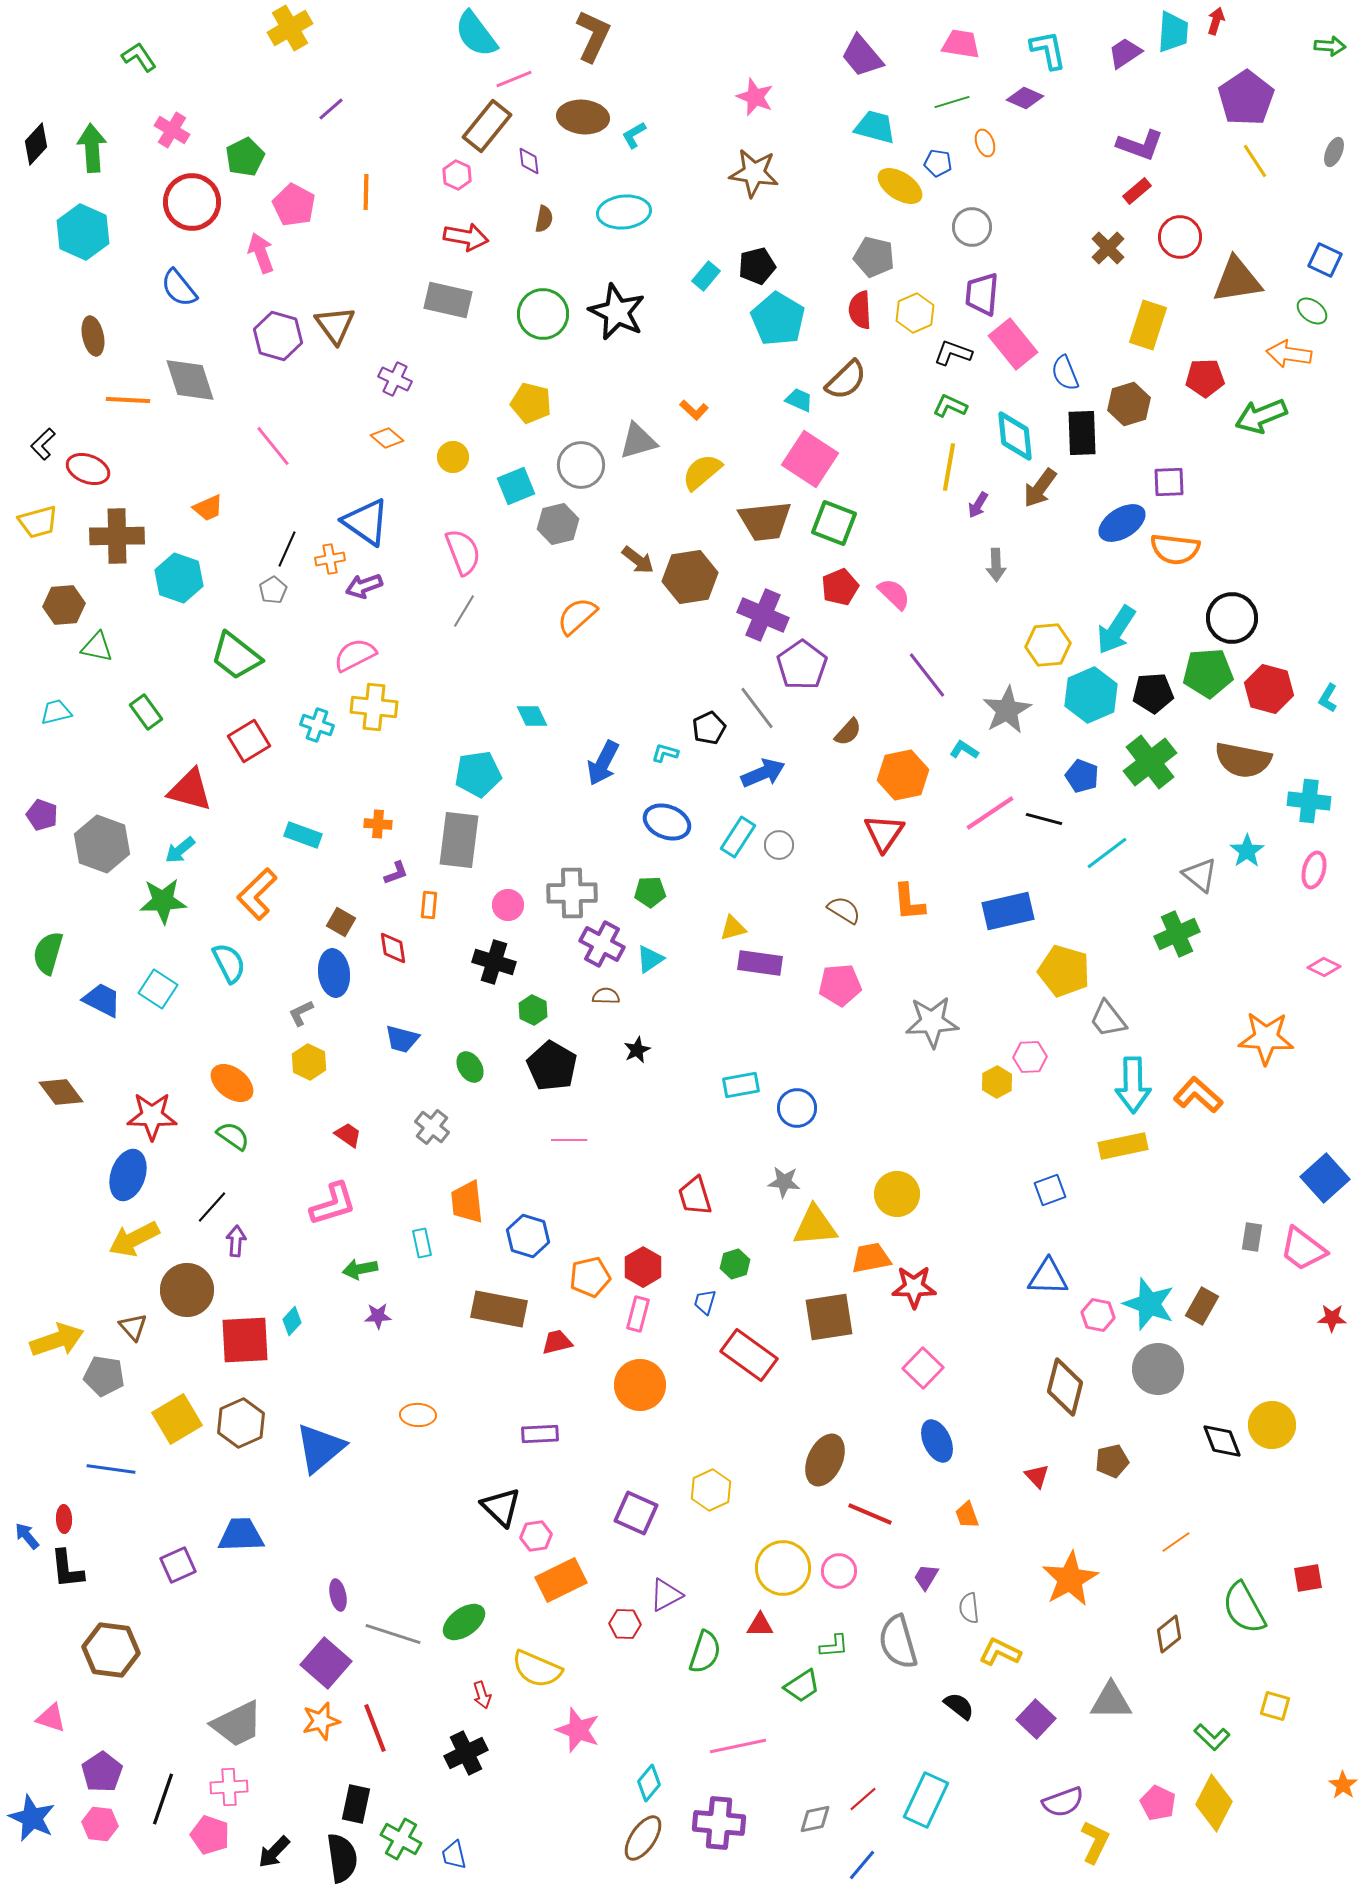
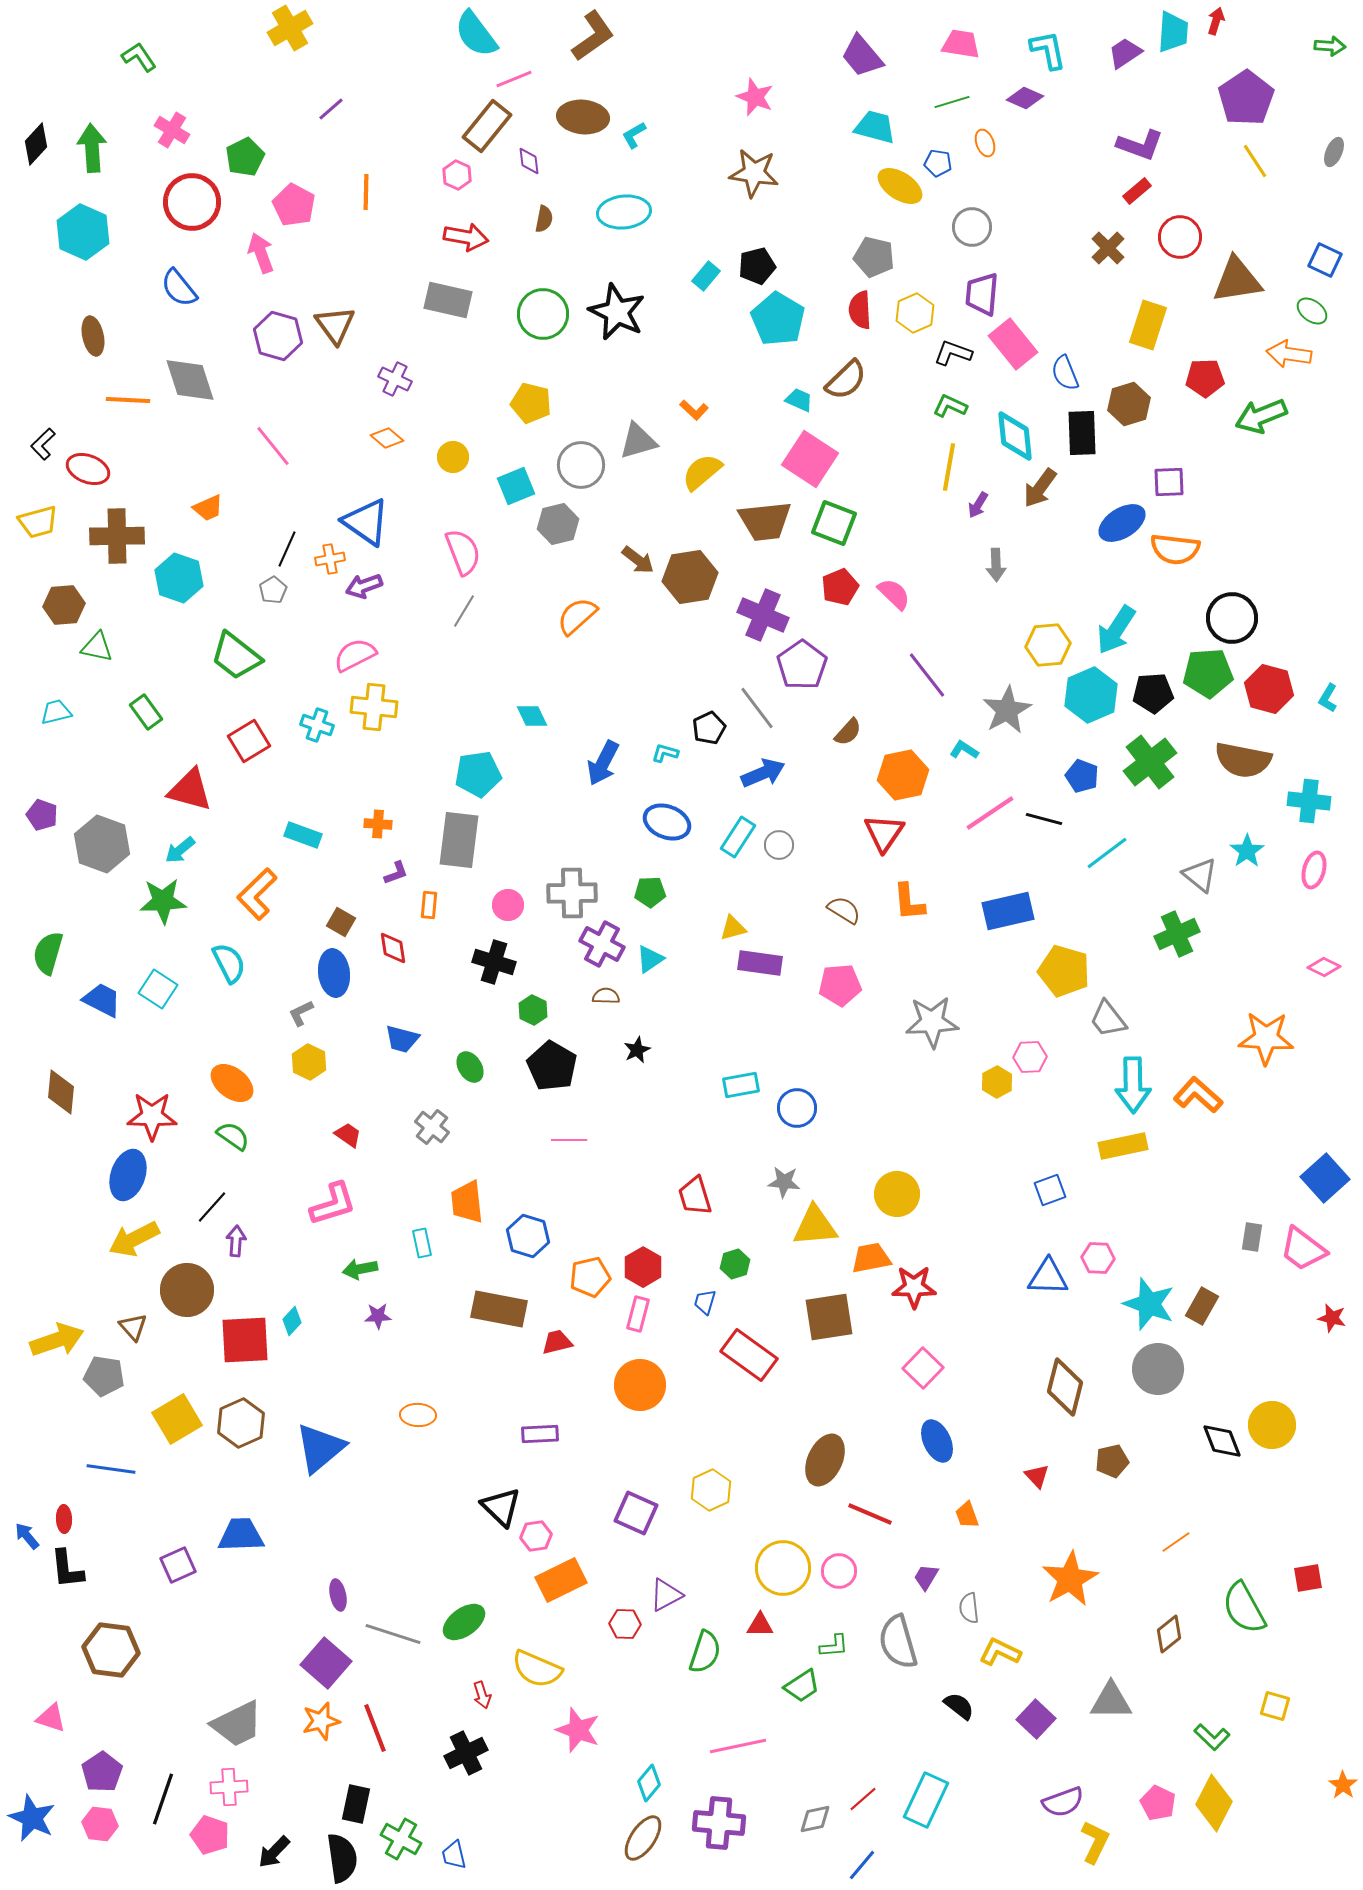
brown L-shape at (593, 36): rotated 30 degrees clockwise
brown diamond at (61, 1092): rotated 42 degrees clockwise
pink hexagon at (1098, 1315): moved 57 px up; rotated 8 degrees counterclockwise
red star at (1332, 1318): rotated 12 degrees clockwise
